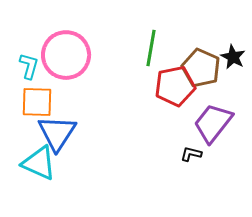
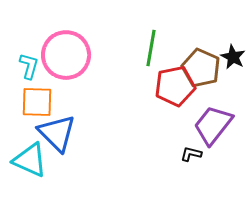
purple trapezoid: moved 2 px down
blue triangle: rotated 18 degrees counterclockwise
cyan triangle: moved 9 px left, 3 px up
